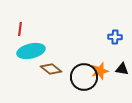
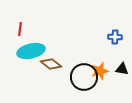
brown diamond: moved 5 px up
